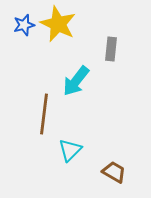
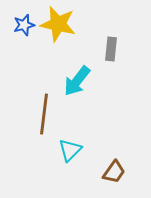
yellow star: rotated 12 degrees counterclockwise
cyan arrow: moved 1 px right
brown trapezoid: rotated 95 degrees clockwise
